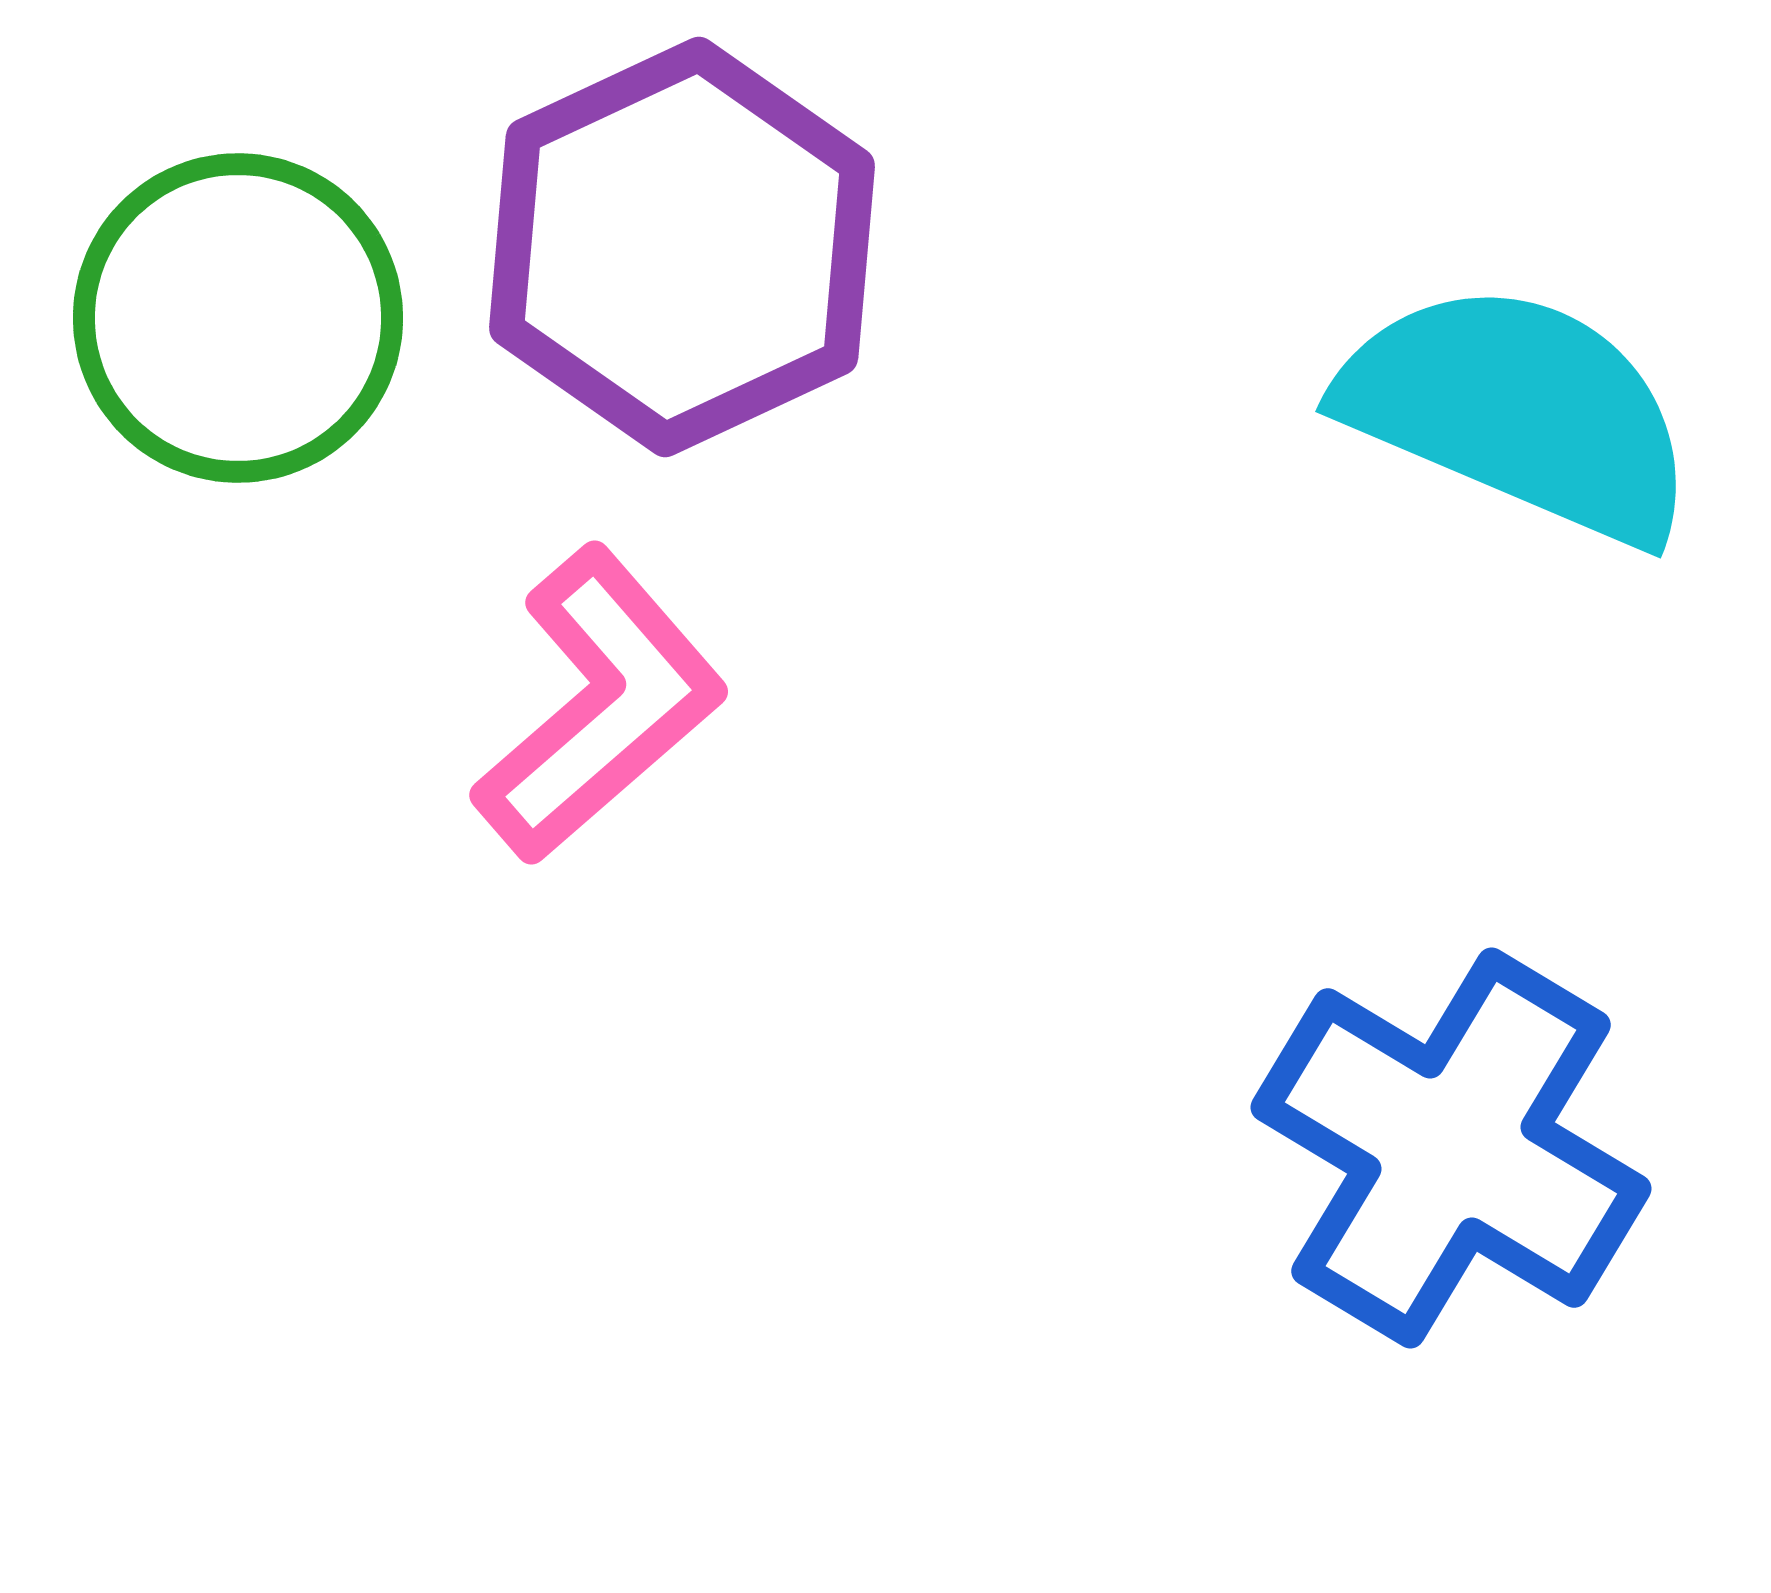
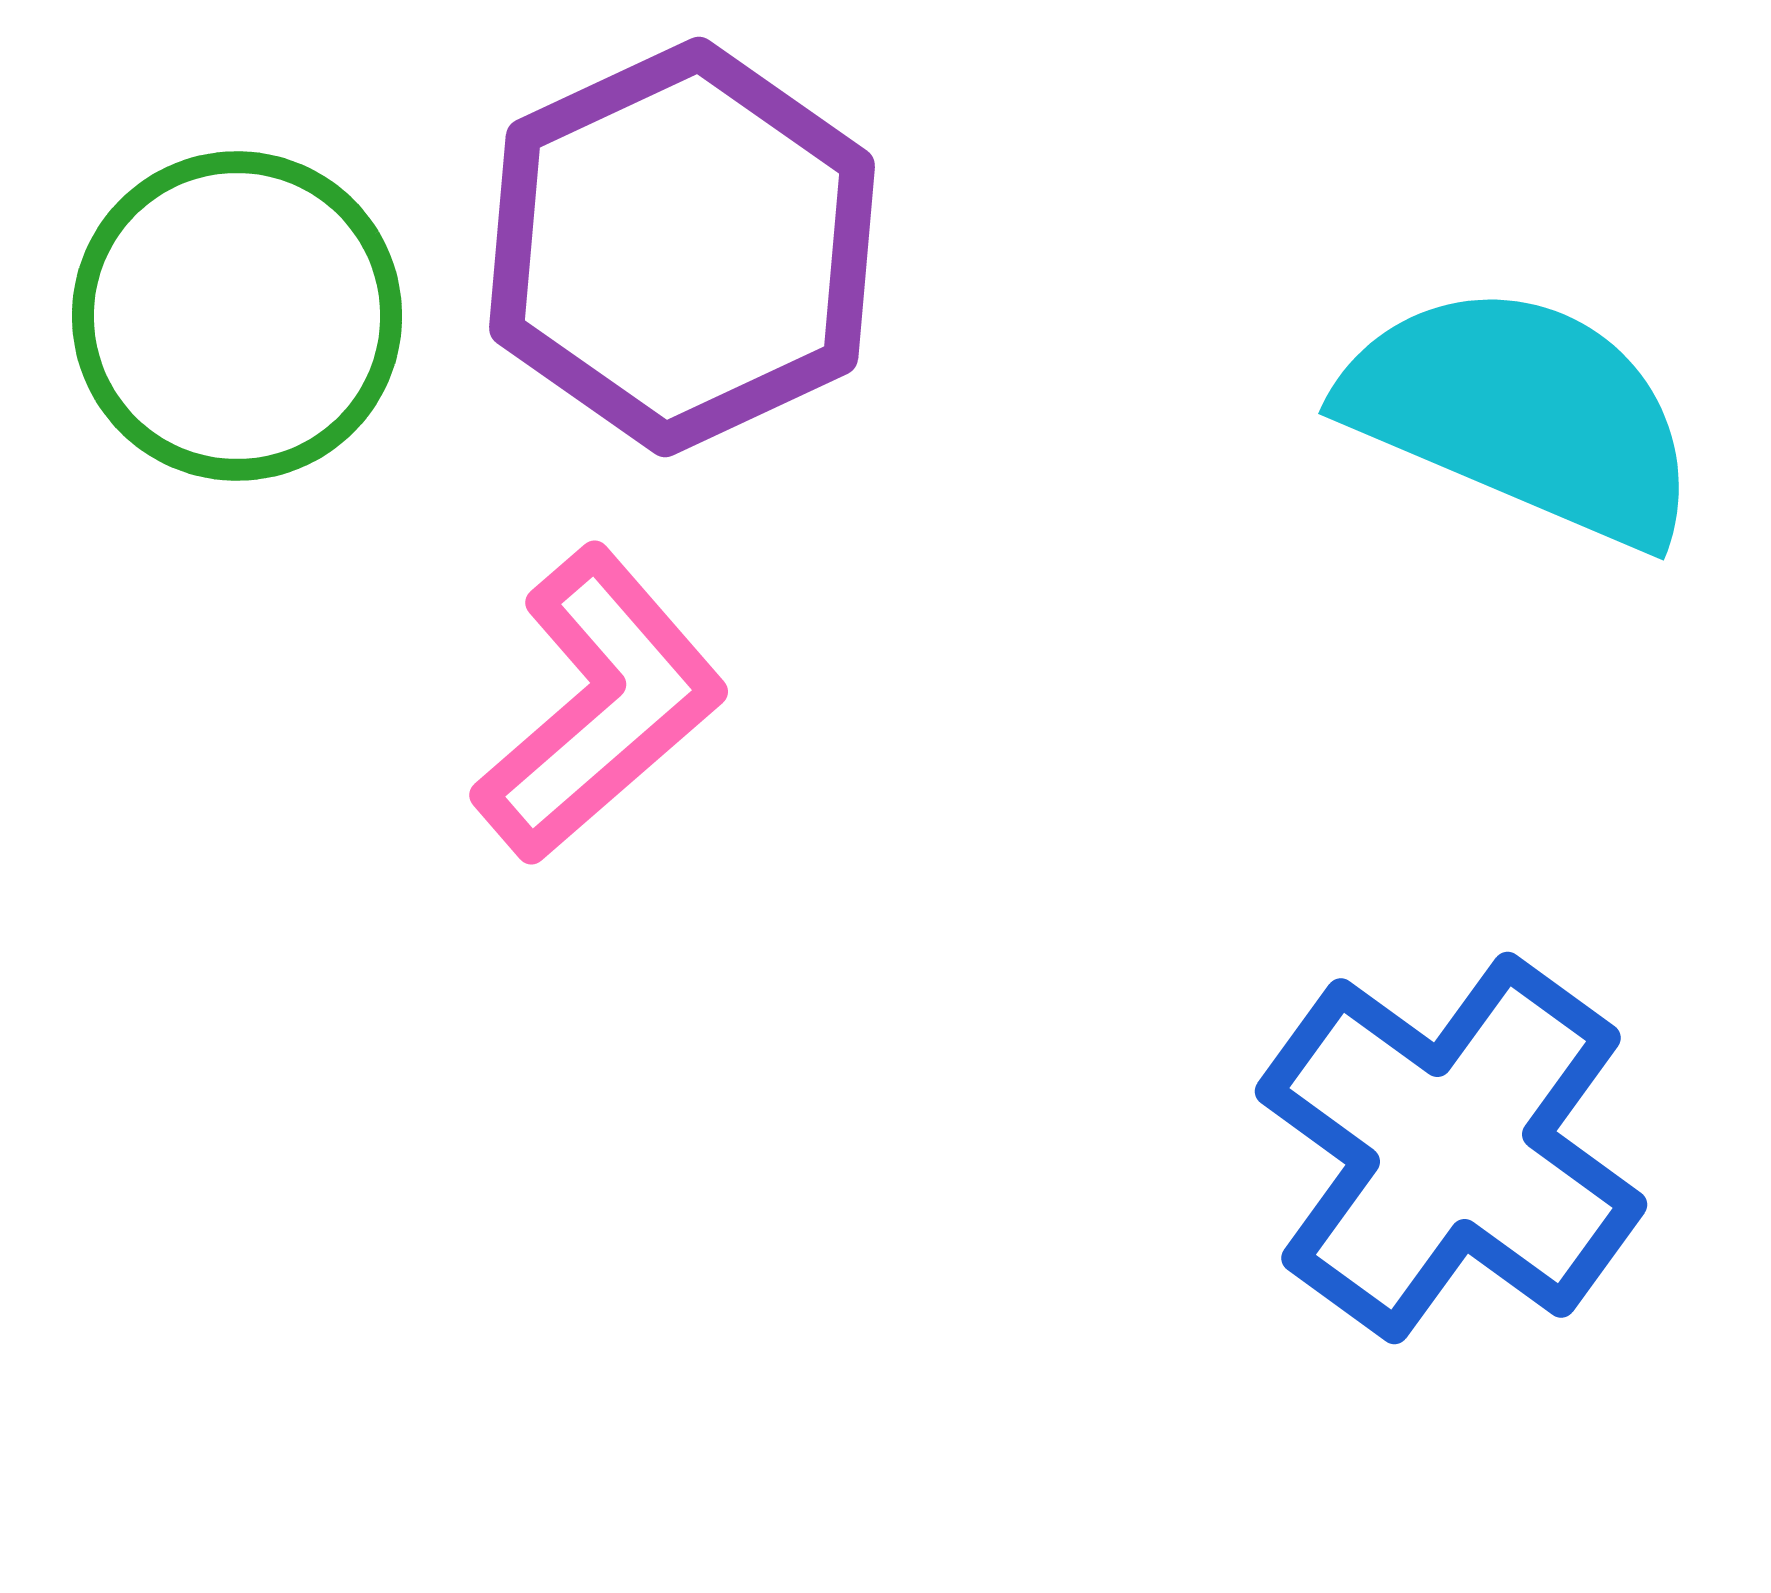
green circle: moved 1 px left, 2 px up
cyan semicircle: moved 3 px right, 2 px down
blue cross: rotated 5 degrees clockwise
